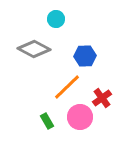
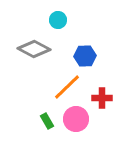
cyan circle: moved 2 px right, 1 px down
red cross: rotated 36 degrees clockwise
pink circle: moved 4 px left, 2 px down
